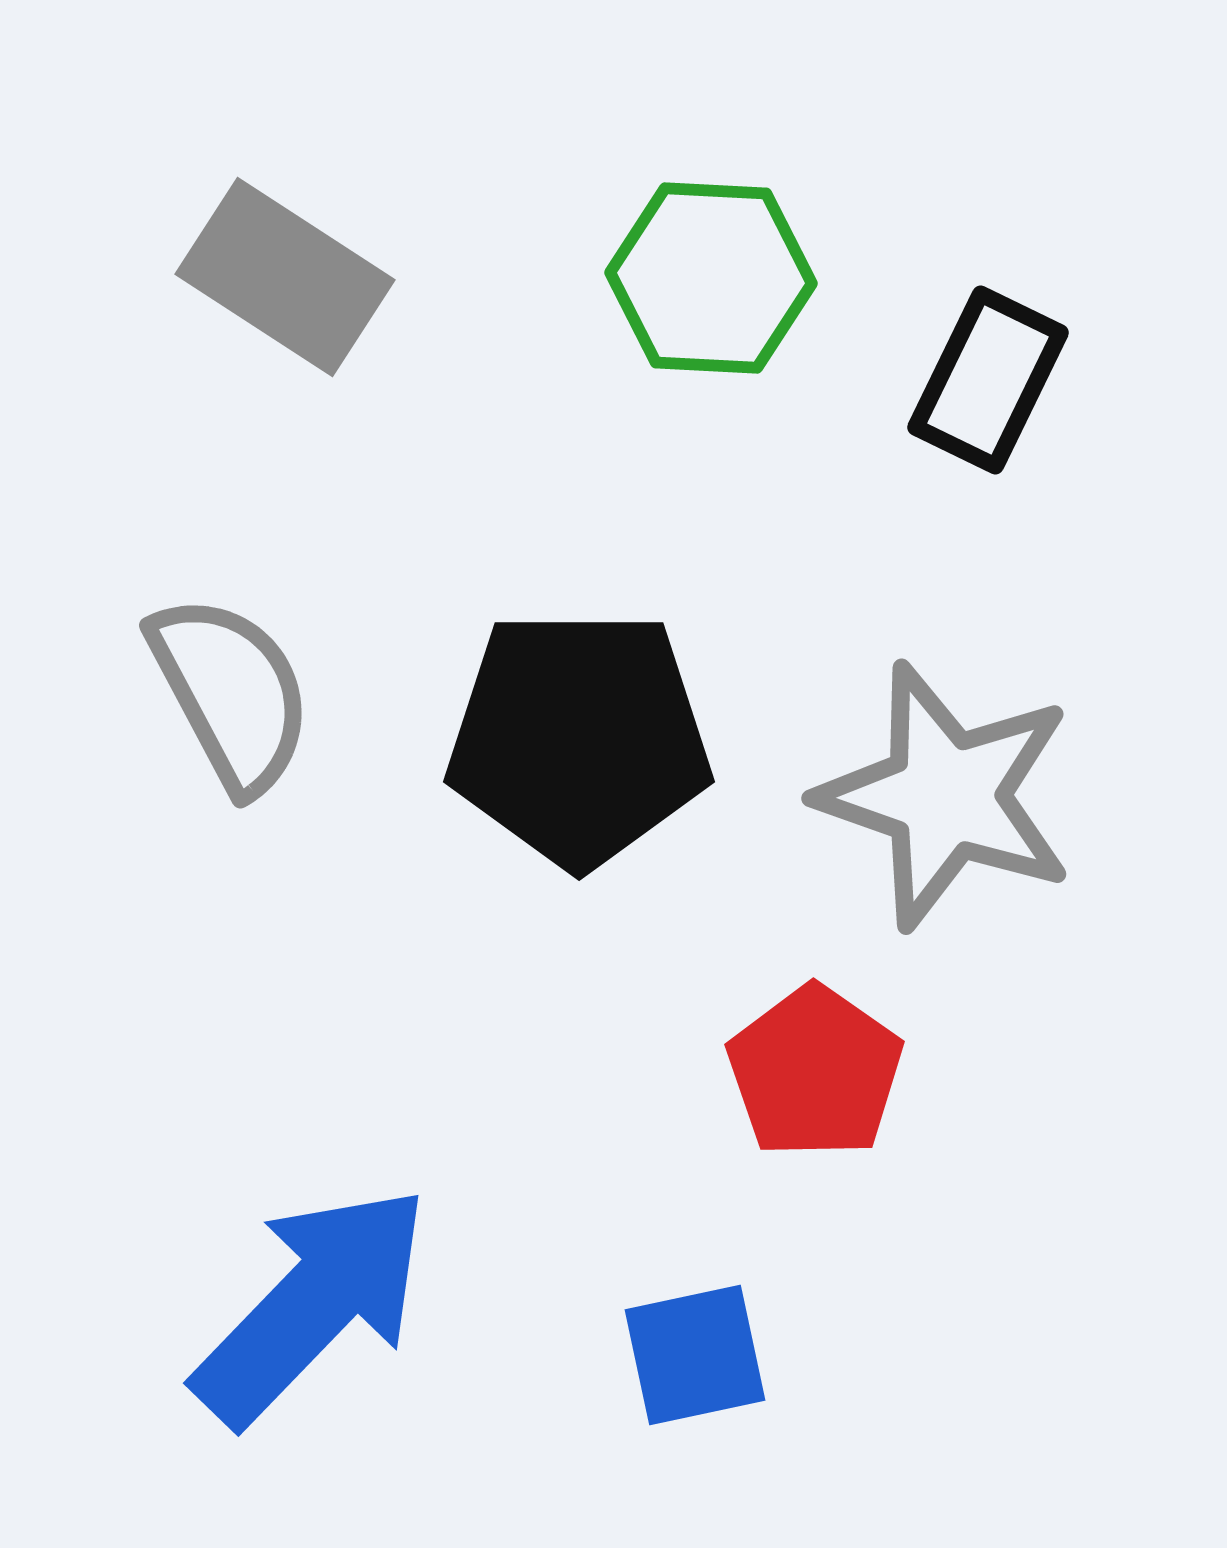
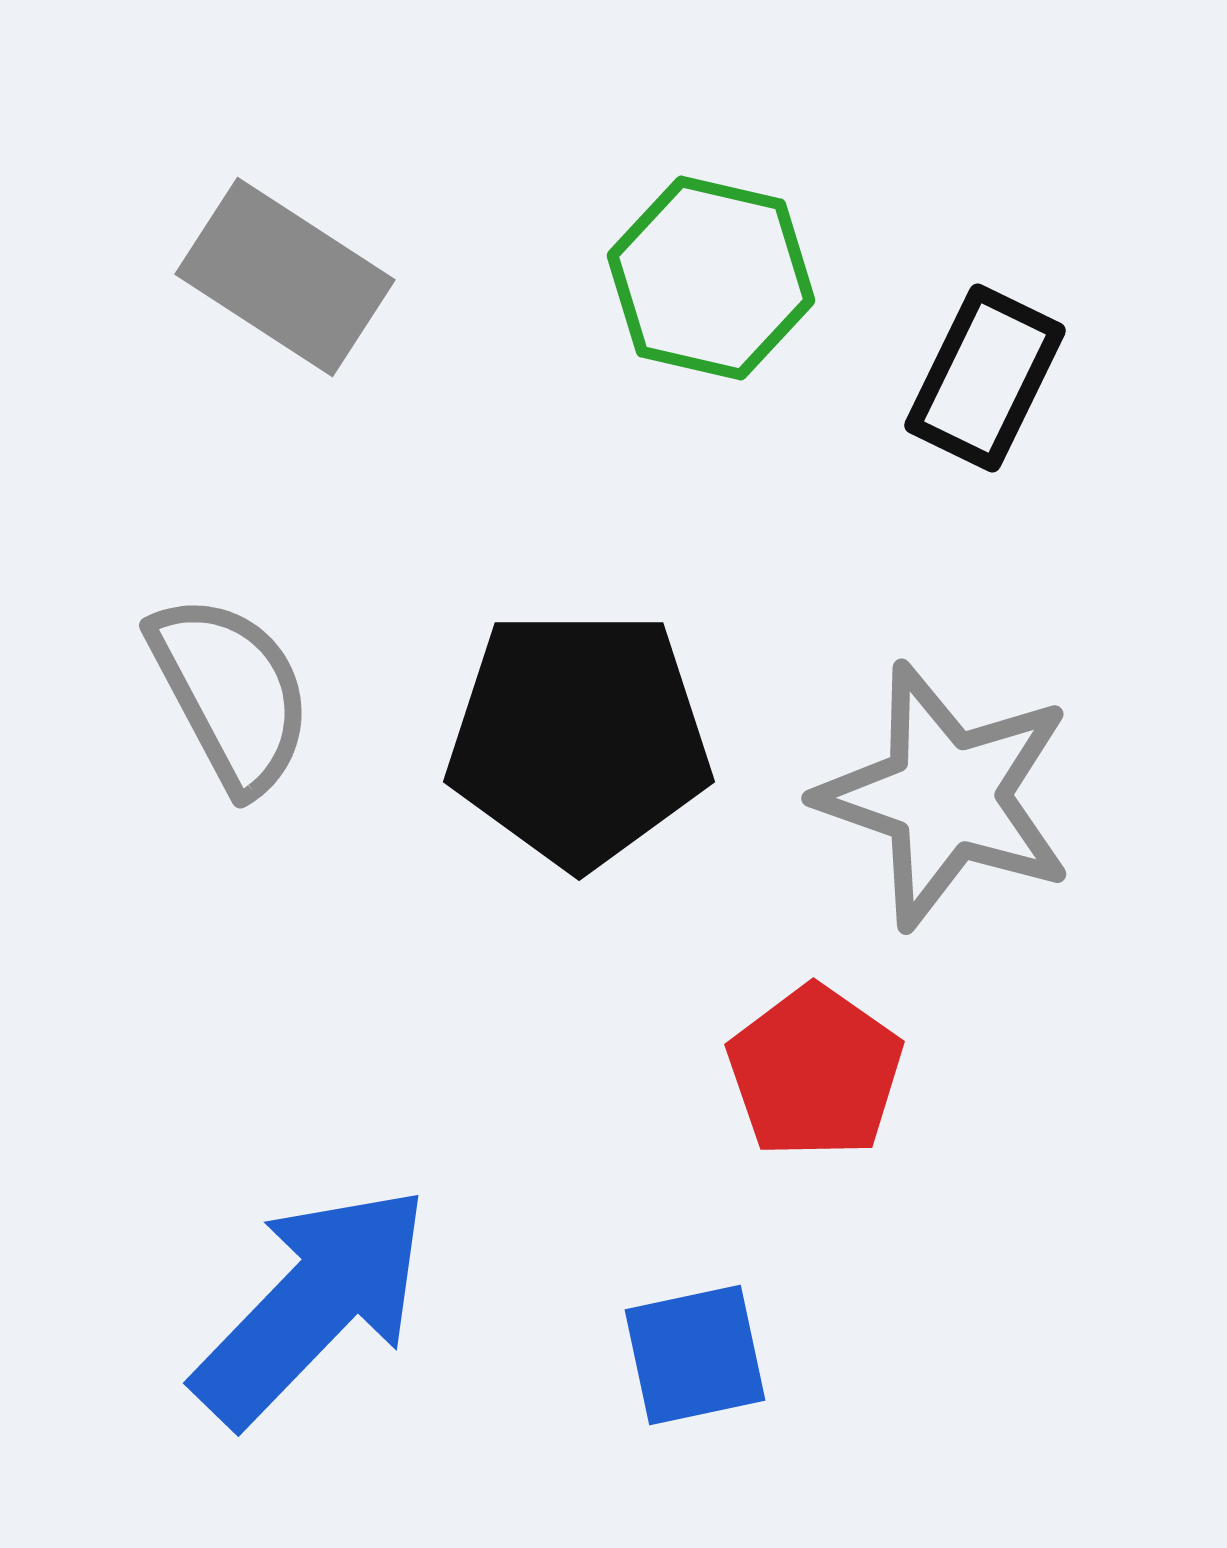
green hexagon: rotated 10 degrees clockwise
black rectangle: moved 3 px left, 2 px up
